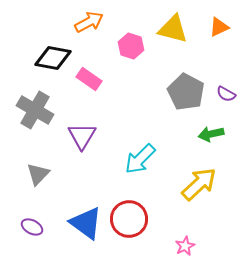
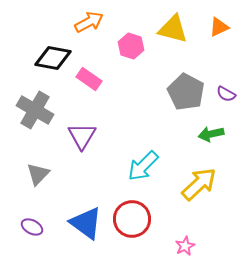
cyan arrow: moved 3 px right, 7 px down
red circle: moved 3 px right
